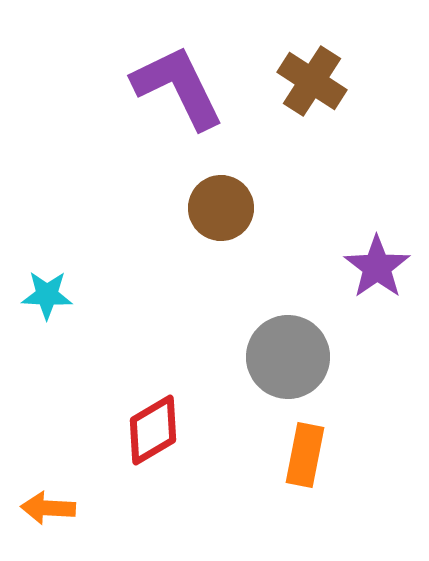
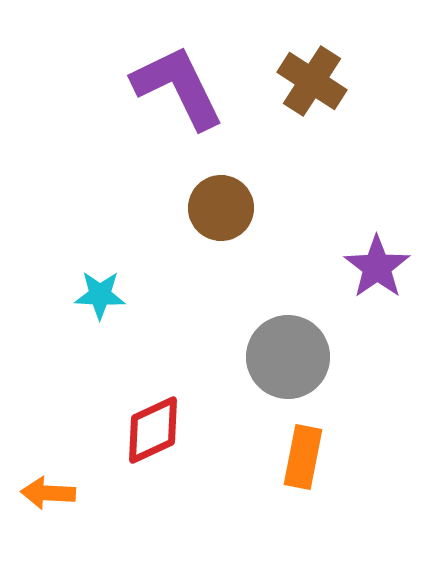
cyan star: moved 53 px right
red diamond: rotated 6 degrees clockwise
orange rectangle: moved 2 px left, 2 px down
orange arrow: moved 15 px up
